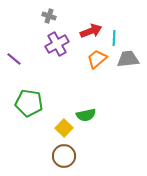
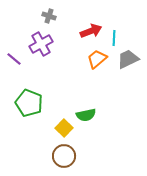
purple cross: moved 16 px left
gray trapezoid: rotated 20 degrees counterclockwise
green pentagon: rotated 12 degrees clockwise
